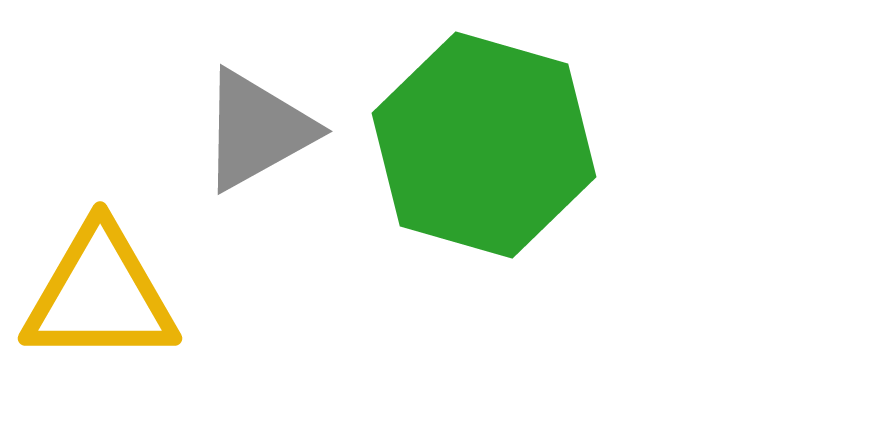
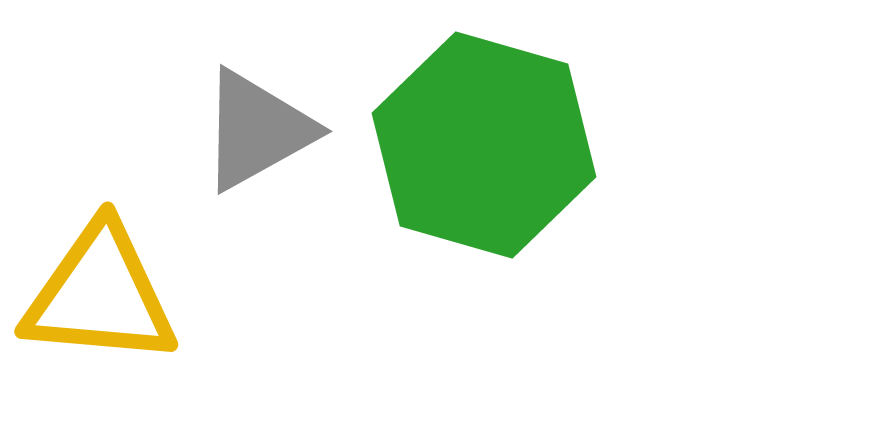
yellow triangle: rotated 5 degrees clockwise
